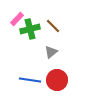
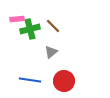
pink rectangle: rotated 40 degrees clockwise
red circle: moved 7 px right, 1 px down
